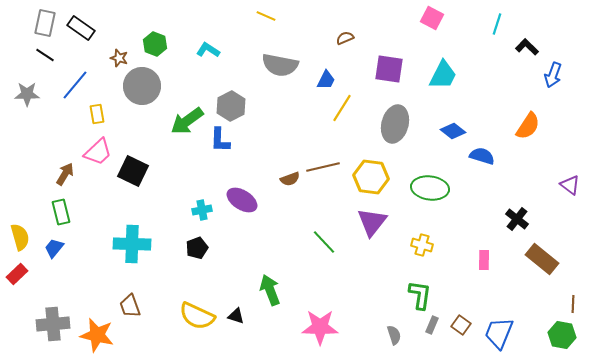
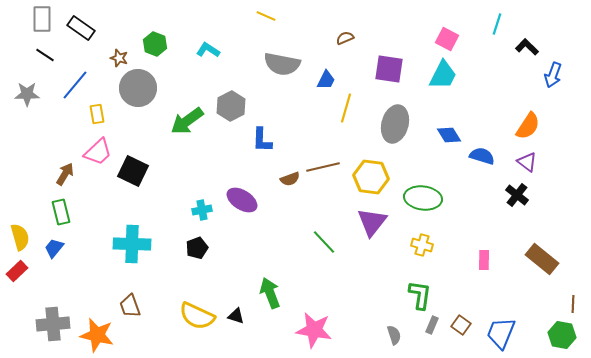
pink square at (432, 18): moved 15 px right, 21 px down
gray rectangle at (45, 23): moved 3 px left, 4 px up; rotated 12 degrees counterclockwise
gray semicircle at (280, 65): moved 2 px right, 1 px up
gray circle at (142, 86): moved 4 px left, 2 px down
yellow line at (342, 108): moved 4 px right; rotated 16 degrees counterclockwise
blue diamond at (453, 131): moved 4 px left, 4 px down; rotated 20 degrees clockwise
blue L-shape at (220, 140): moved 42 px right
purple triangle at (570, 185): moved 43 px left, 23 px up
green ellipse at (430, 188): moved 7 px left, 10 px down
black cross at (517, 219): moved 24 px up
red rectangle at (17, 274): moved 3 px up
green arrow at (270, 290): moved 3 px down
pink star at (320, 327): moved 6 px left, 3 px down; rotated 9 degrees clockwise
blue trapezoid at (499, 333): moved 2 px right
